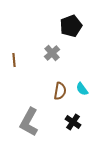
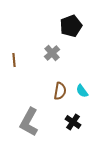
cyan semicircle: moved 2 px down
